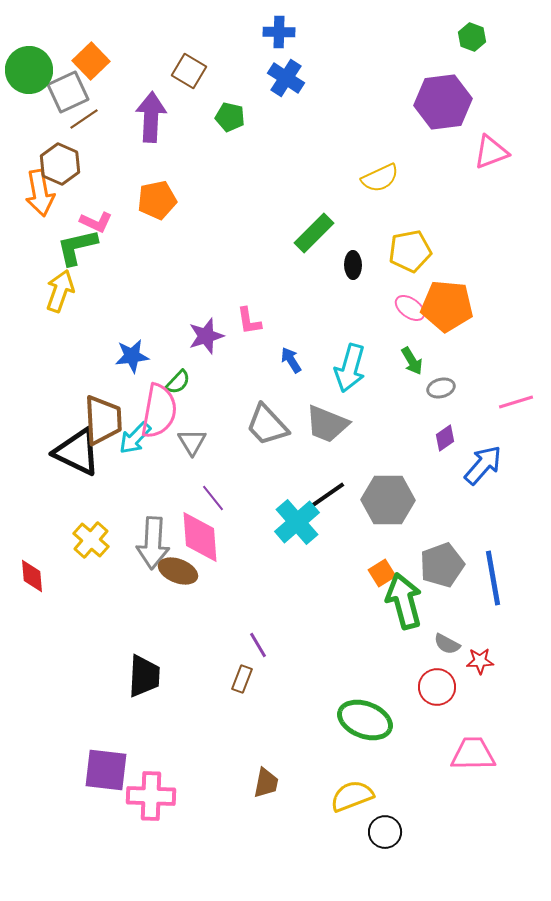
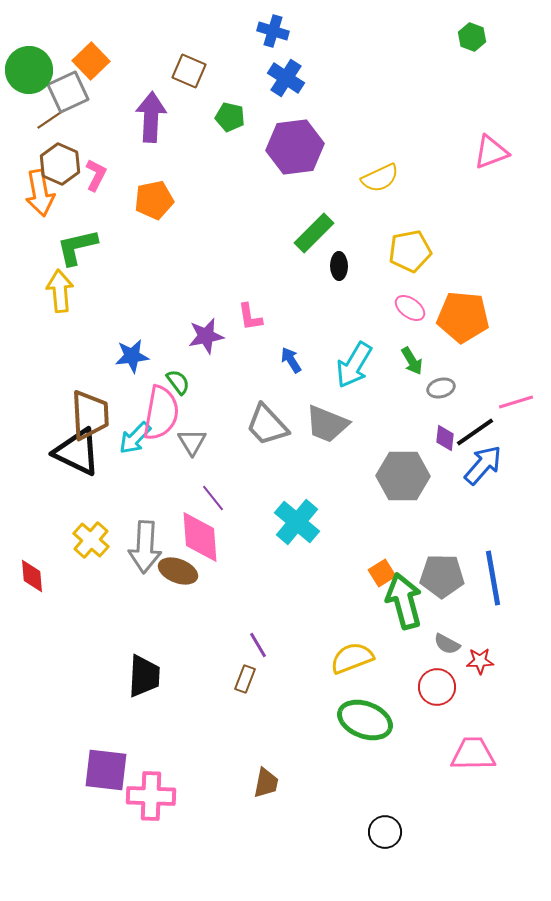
blue cross at (279, 32): moved 6 px left, 1 px up; rotated 16 degrees clockwise
brown square at (189, 71): rotated 8 degrees counterclockwise
purple hexagon at (443, 102): moved 148 px left, 45 px down
brown line at (84, 119): moved 33 px left
orange pentagon at (157, 200): moved 3 px left
pink L-shape at (96, 222): moved 47 px up; rotated 88 degrees counterclockwise
black ellipse at (353, 265): moved 14 px left, 1 px down
yellow arrow at (60, 291): rotated 24 degrees counterclockwise
orange pentagon at (447, 306): moved 16 px right, 11 px down
pink L-shape at (249, 321): moved 1 px right, 4 px up
purple star at (206, 336): rotated 6 degrees clockwise
cyan arrow at (350, 368): moved 4 px right, 3 px up; rotated 15 degrees clockwise
green semicircle at (178, 382): rotated 80 degrees counterclockwise
pink semicircle at (159, 411): moved 2 px right, 2 px down
brown trapezoid at (103, 420): moved 13 px left, 5 px up
purple diamond at (445, 438): rotated 48 degrees counterclockwise
black line at (326, 496): moved 149 px right, 64 px up
gray hexagon at (388, 500): moved 15 px right, 24 px up
cyan cross at (297, 522): rotated 9 degrees counterclockwise
gray arrow at (153, 543): moved 8 px left, 4 px down
gray pentagon at (442, 565): moved 11 px down; rotated 21 degrees clockwise
brown rectangle at (242, 679): moved 3 px right
yellow semicircle at (352, 796): moved 138 px up
